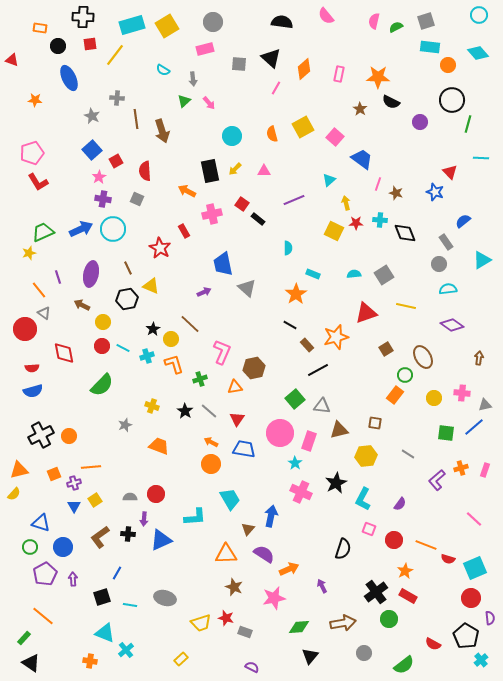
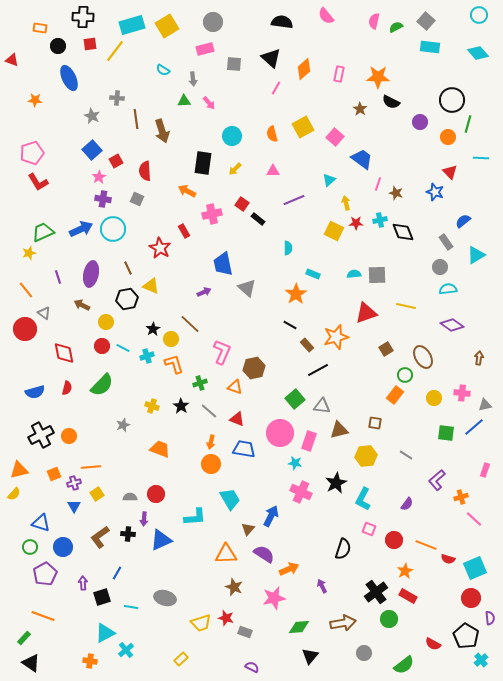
gray square at (426, 21): rotated 30 degrees counterclockwise
yellow line at (115, 55): moved 4 px up
gray square at (239, 64): moved 5 px left
orange circle at (448, 65): moved 72 px down
green triangle at (184, 101): rotated 40 degrees clockwise
black rectangle at (210, 171): moved 7 px left, 8 px up; rotated 20 degrees clockwise
pink triangle at (264, 171): moved 9 px right
cyan cross at (380, 220): rotated 16 degrees counterclockwise
black diamond at (405, 233): moved 2 px left, 1 px up
cyan triangle at (482, 260): moved 6 px left, 5 px up
gray circle at (439, 264): moved 1 px right, 3 px down
gray square at (384, 275): moved 7 px left; rotated 30 degrees clockwise
orange line at (39, 290): moved 13 px left
yellow circle at (103, 322): moved 3 px right
red semicircle at (32, 368): moved 35 px right, 20 px down; rotated 72 degrees counterclockwise
green cross at (200, 379): moved 4 px down
orange triangle at (235, 387): rotated 28 degrees clockwise
blue semicircle at (33, 391): moved 2 px right, 1 px down
black star at (185, 411): moved 4 px left, 5 px up
red triangle at (237, 419): rotated 42 degrees counterclockwise
gray star at (125, 425): moved 2 px left
orange arrow at (211, 442): rotated 104 degrees counterclockwise
orange trapezoid at (159, 446): moved 1 px right, 3 px down
gray line at (408, 454): moved 2 px left, 1 px down
cyan star at (295, 463): rotated 24 degrees counterclockwise
orange cross at (461, 468): moved 29 px down
yellow square at (95, 500): moved 2 px right, 6 px up
purple semicircle at (400, 504): moved 7 px right
blue arrow at (271, 516): rotated 15 degrees clockwise
purple arrow at (73, 579): moved 10 px right, 4 px down
cyan line at (130, 605): moved 1 px right, 2 px down
orange line at (43, 616): rotated 20 degrees counterclockwise
cyan triangle at (105, 633): rotated 50 degrees counterclockwise
